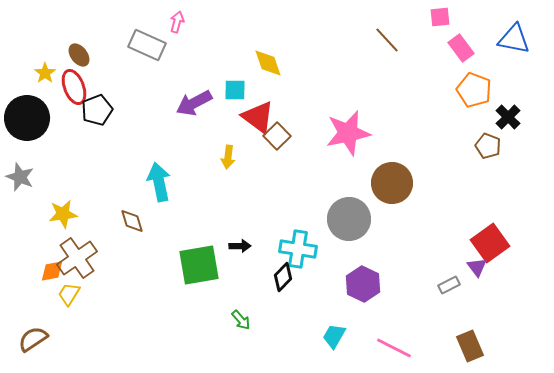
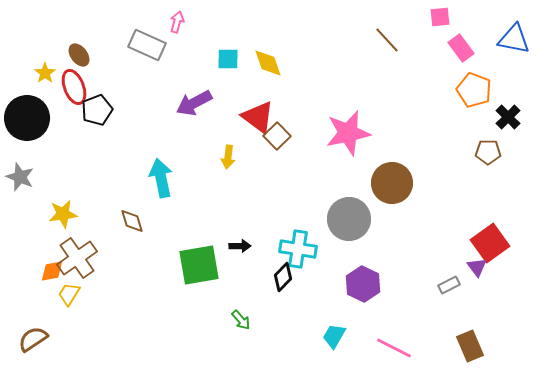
cyan square at (235, 90): moved 7 px left, 31 px up
brown pentagon at (488, 146): moved 6 px down; rotated 20 degrees counterclockwise
cyan arrow at (159, 182): moved 2 px right, 4 px up
